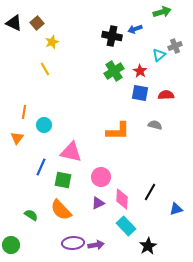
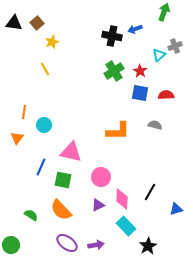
green arrow: moved 2 px right; rotated 54 degrees counterclockwise
black triangle: rotated 18 degrees counterclockwise
purple triangle: moved 2 px down
purple ellipse: moved 6 px left; rotated 40 degrees clockwise
